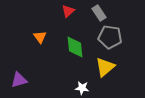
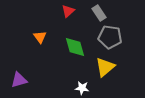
green diamond: rotated 10 degrees counterclockwise
